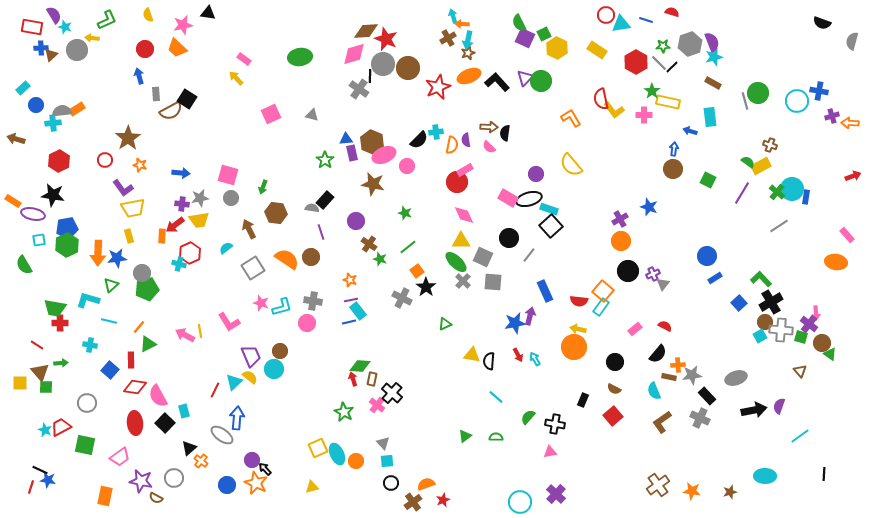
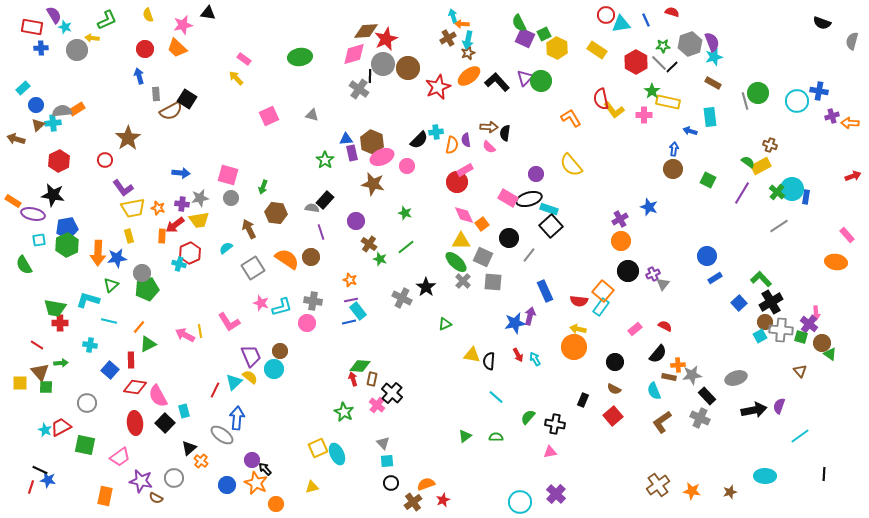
blue line at (646, 20): rotated 48 degrees clockwise
red star at (386, 39): rotated 25 degrees clockwise
brown triangle at (51, 55): moved 13 px left, 70 px down
orange ellipse at (469, 76): rotated 15 degrees counterclockwise
pink square at (271, 114): moved 2 px left, 2 px down
pink ellipse at (384, 155): moved 2 px left, 2 px down
orange star at (140, 165): moved 18 px right, 43 px down
green line at (408, 247): moved 2 px left
orange square at (417, 271): moved 65 px right, 47 px up
orange circle at (356, 461): moved 80 px left, 43 px down
